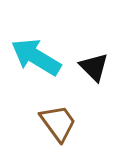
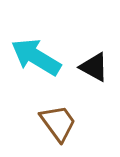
black triangle: rotated 16 degrees counterclockwise
